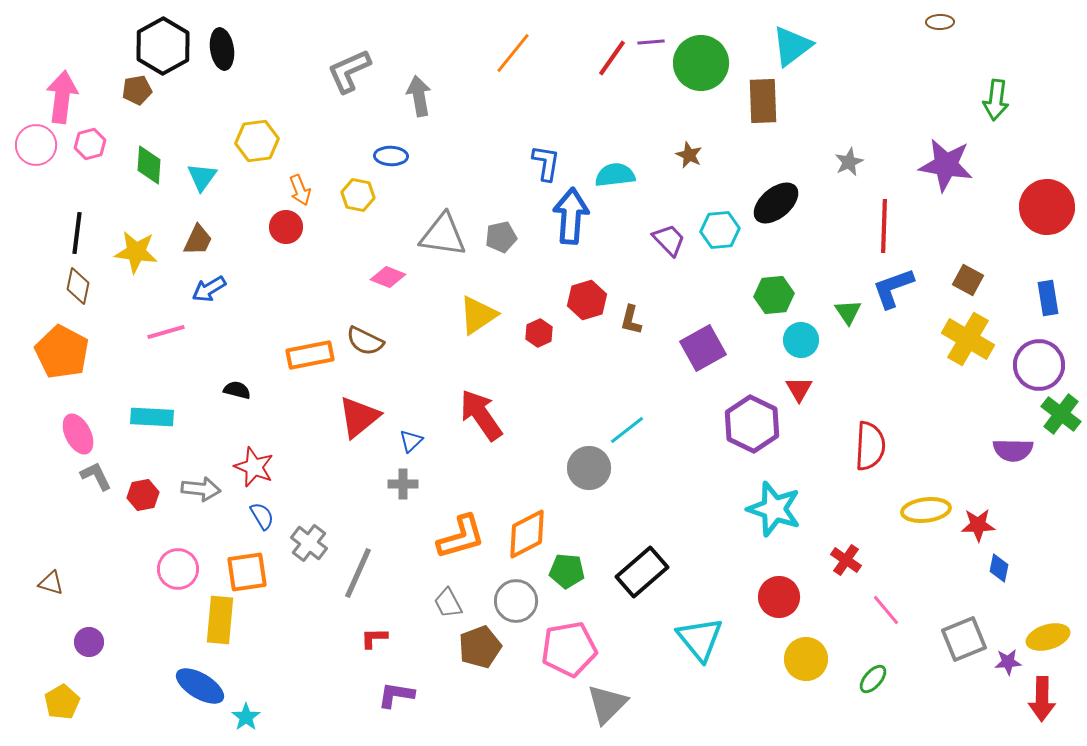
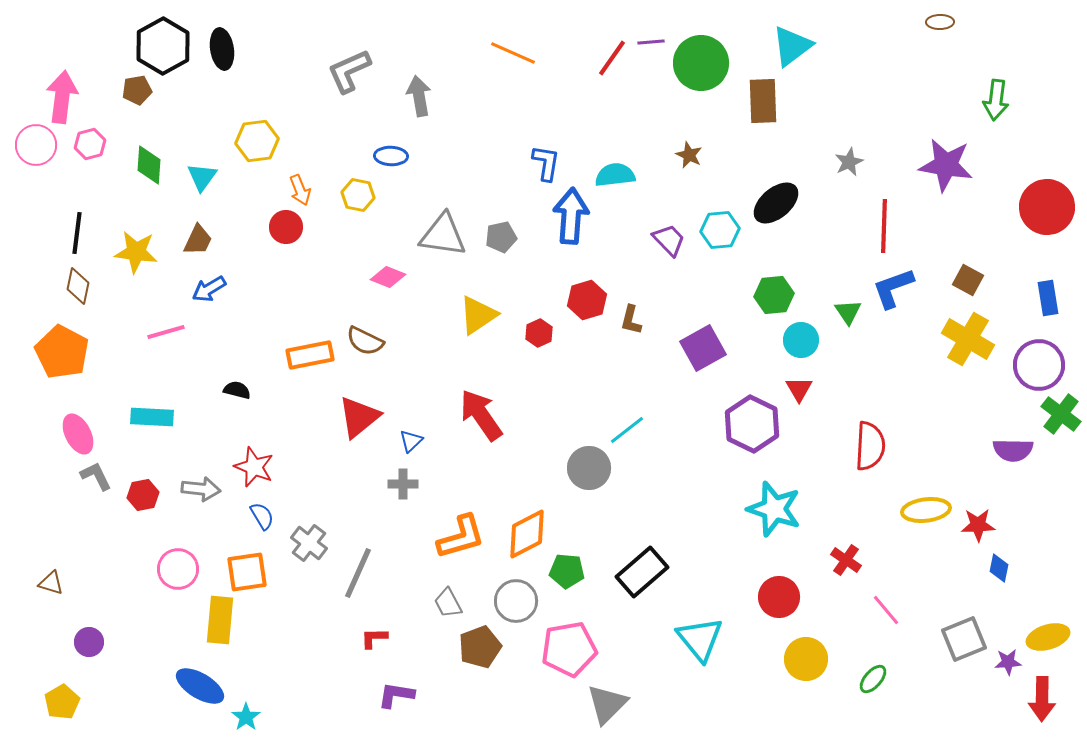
orange line at (513, 53): rotated 75 degrees clockwise
